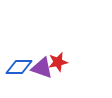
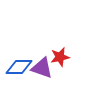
red star: moved 2 px right, 5 px up
